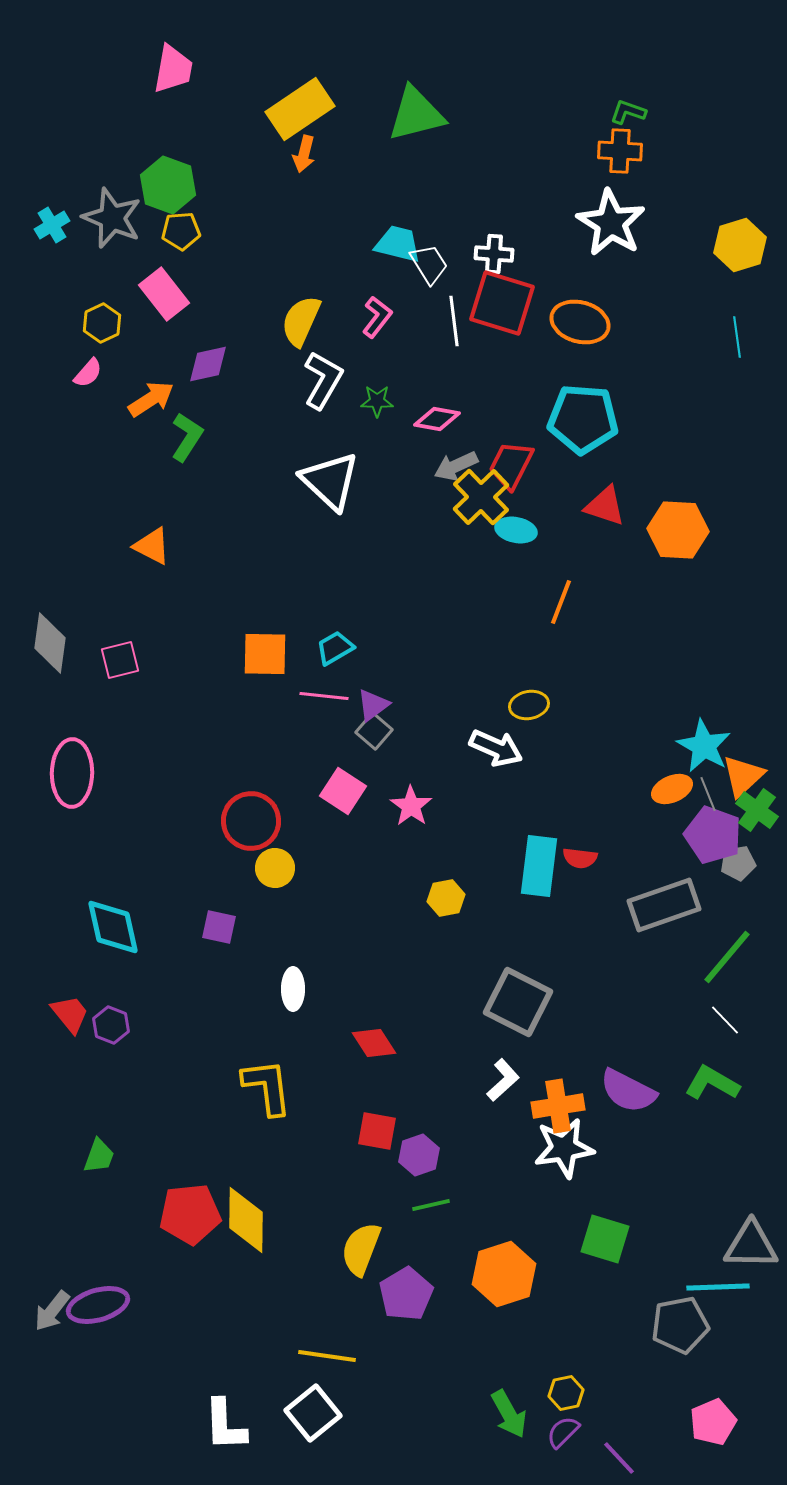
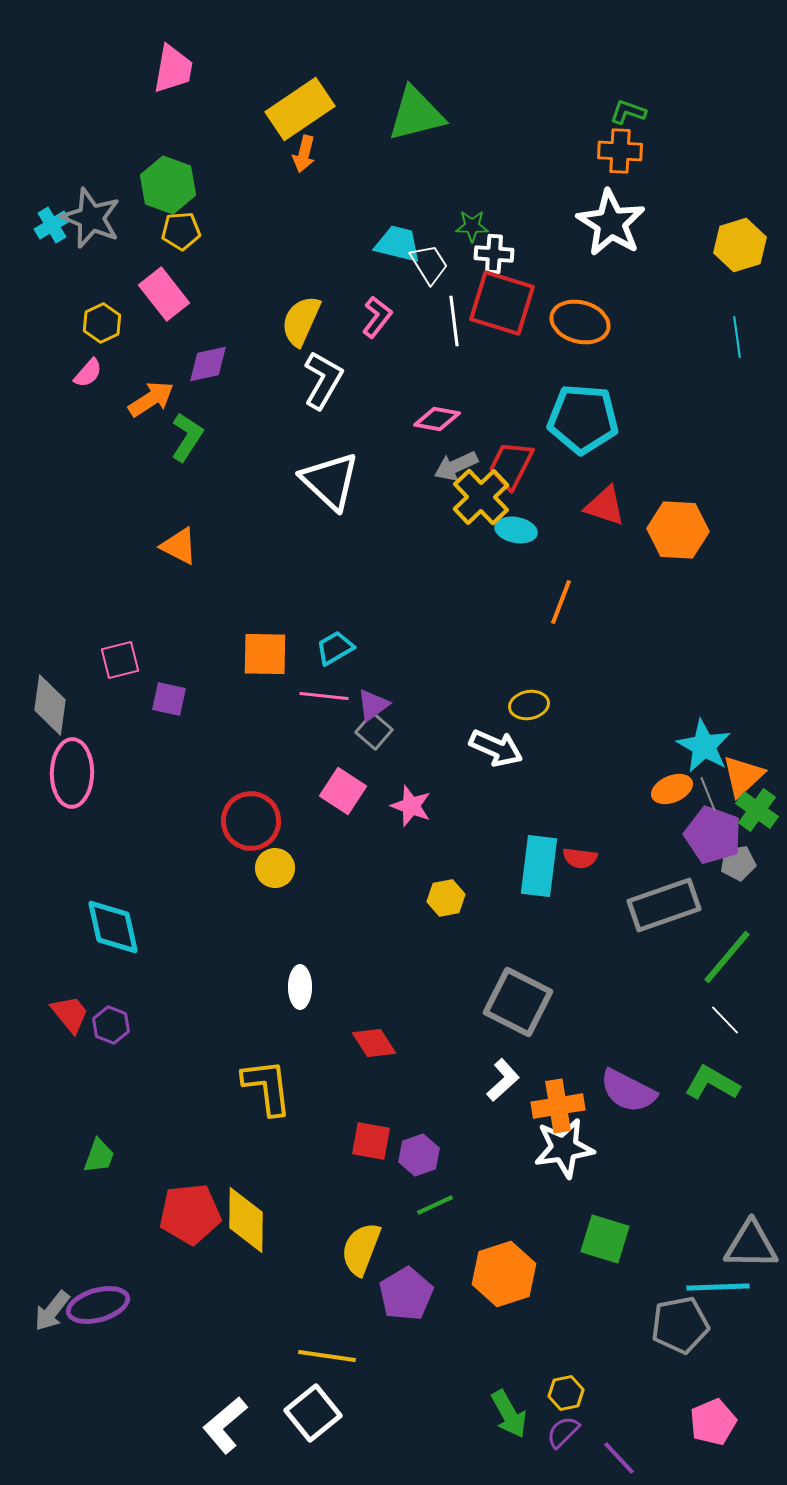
gray star at (112, 218): moved 21 px left
green star at (377, 401): moved 95 px right, 175 px up
orange triangle at (152, 546): moved 27 px right
gray diamond at (50, 643): moved 62 px down
pink star at (411, 806): rotated 15 degrees counterclockwise
purple square at (219, 927): moved 50 px left, 228 px up
white ellipse at (293, 989): moved 7 px right, 2 px up
red square at (377, 1131): moved 6 px left, 10 px down
green line at (431, 1205): moved 4 px right; rotated 12 degrees counterclockwise
white L-shape at (225, 1425): rotated 52 degrees clockwise
